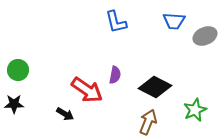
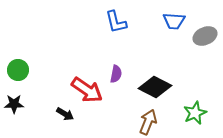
purple semicircle: moved 1 px right, 1 px up
green star: moved 3 px down
